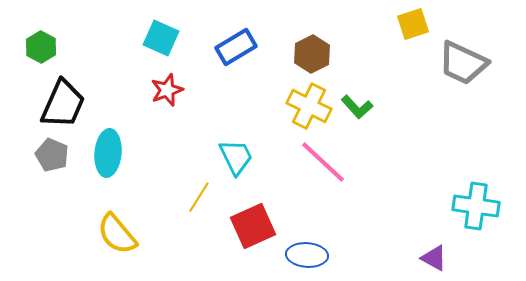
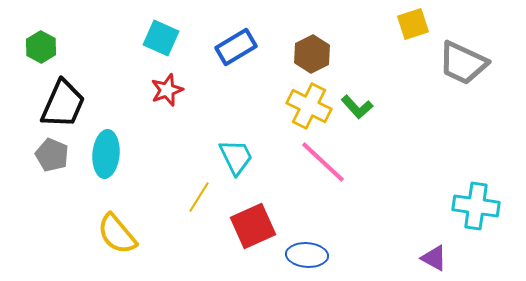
cyan ellipse: moved 2 px left, 1 px down
